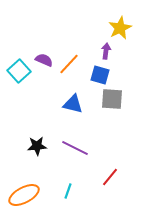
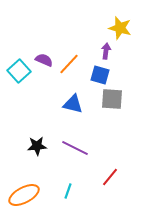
yellow star: rotated 30 degrees counterclockwise
